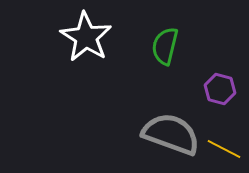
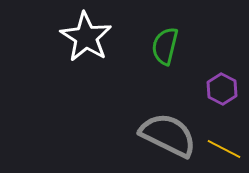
purple hexagon: moved 2 px right; rotated 12 degrees clockwise
gray semicircle: moved 3 px left, 1 px down; rotated 6 degrees clockwise
